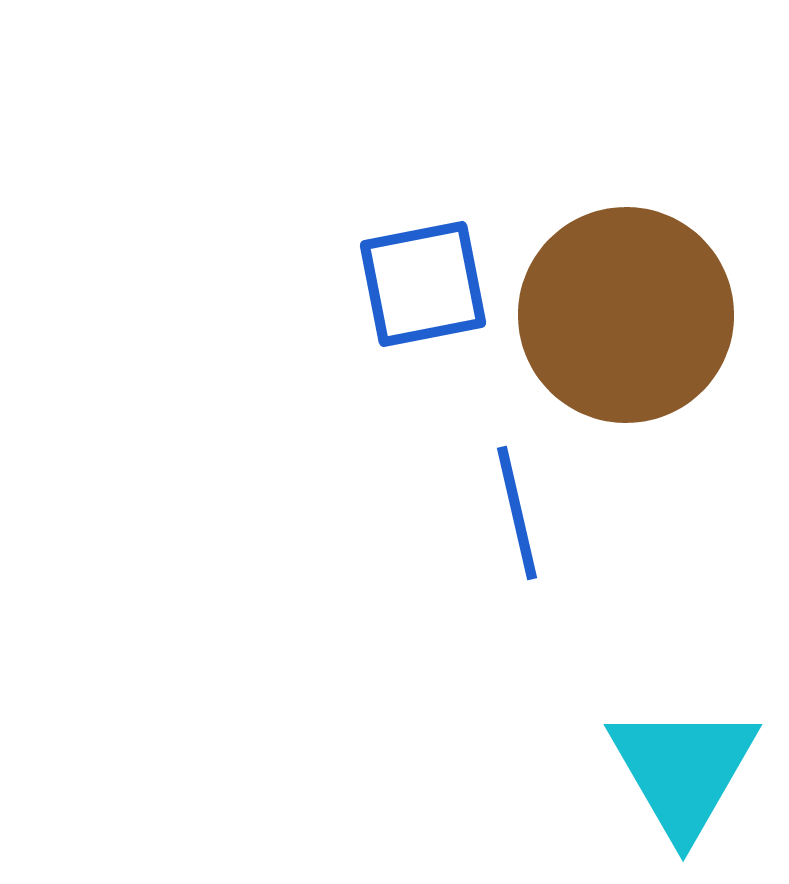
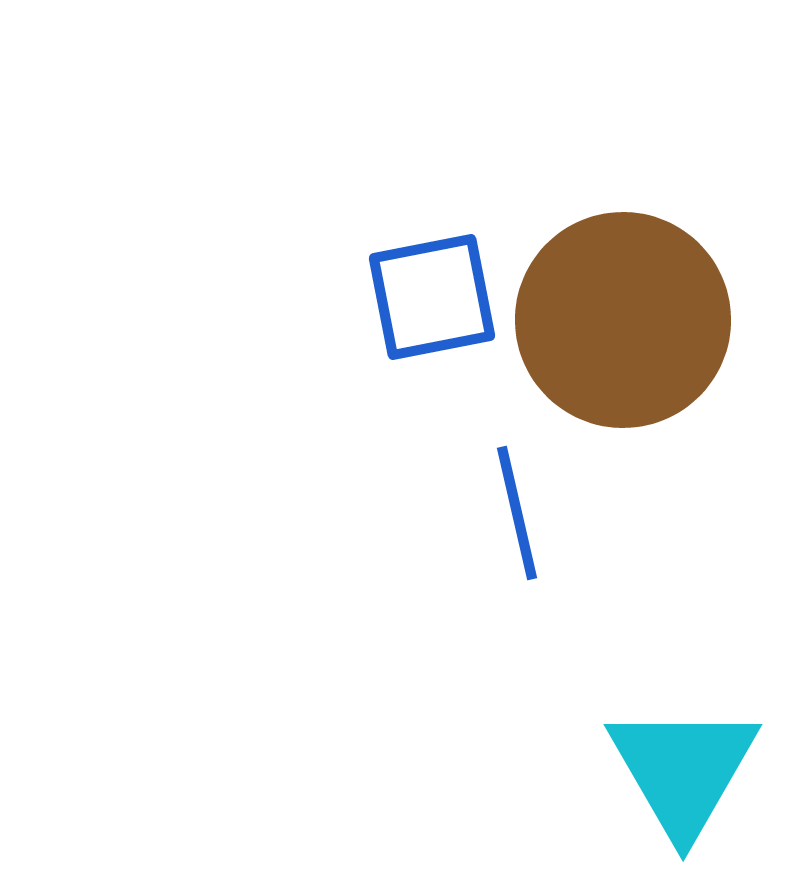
blue square: moved 9 px right, 13 px down
brown circle: moved 3 px left, 5 px down
